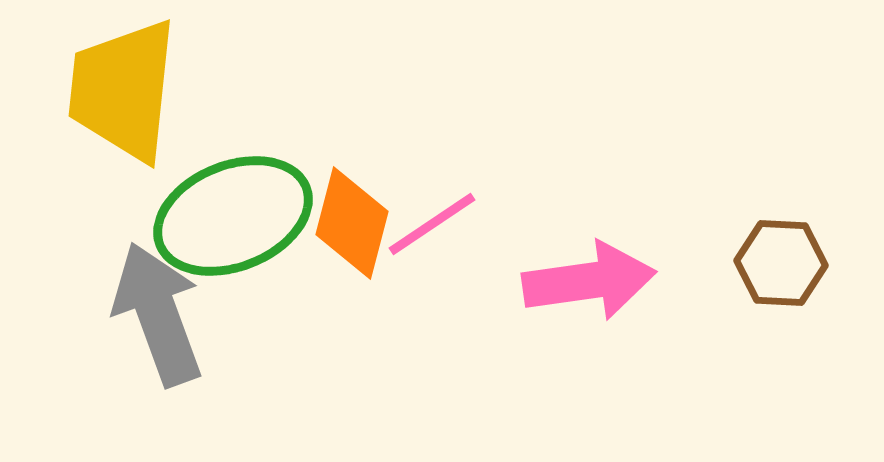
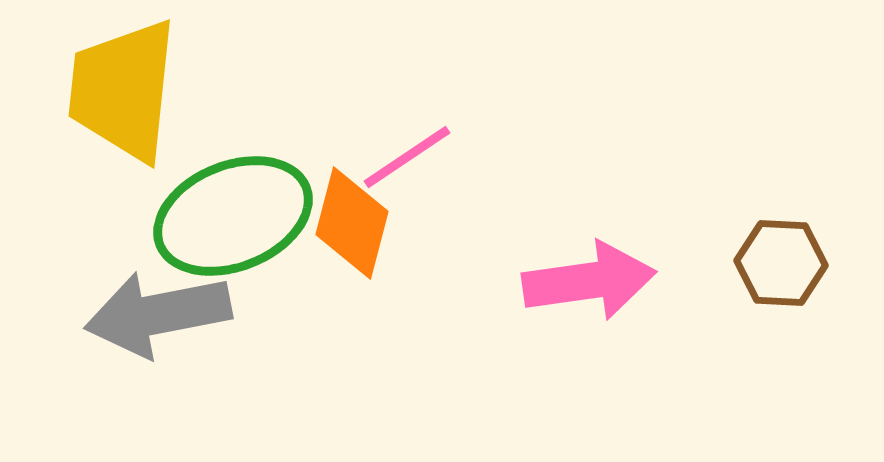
pink line: moved 25 px left, 67 px up
gray arrow: rotated 81 degrees counterclockwise
